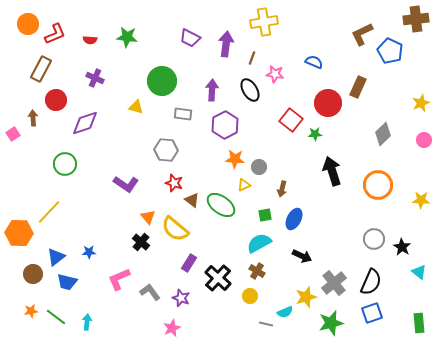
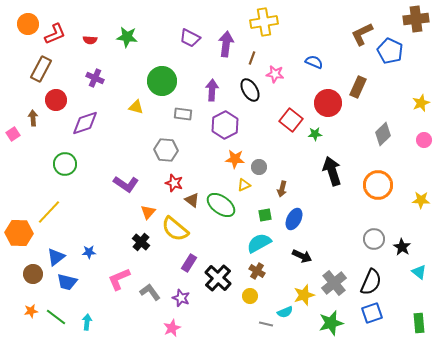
orange triangle at (148, 217): moved 5 px up; rotated 21 degrees clockwise
yellow star at (306, 297): moved 2 px left, 2 px up
